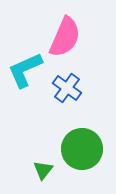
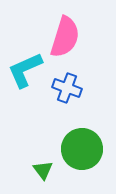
pink semicircle: rotated 6 degrees counterclockwise
blue cross: rotated 16 degrees counterclockwise
green triangle: rotated 15 degrees counterclockwise
